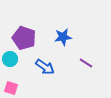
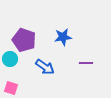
purple pentagon: moved 2 px down
purple line: rotated 32 degrees counterclockwise
